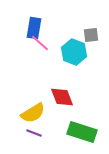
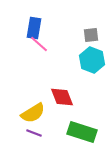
pink line: moved 1 px left, 1 px down
cyan hexagon: moved 18 px right, 8 px down
